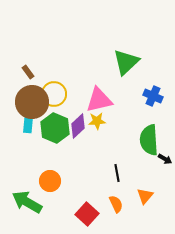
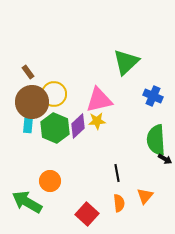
green semicircle: moved 7 px right
orange semicircle: moved 3 px right, 1 px up; rotated 18 degrees clockwise
